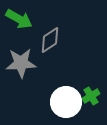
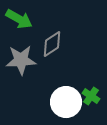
gray diamond: moved 2 px right, 4 px down
gray star: moved 3 px up
green cross: rotated 24 degrees counterclockwise
